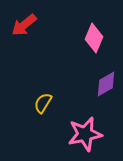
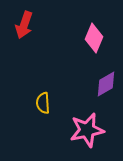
red arrow: rotated 32 degrees counterclockwise
yellow semicircle: rotated 35 degrees counterclockwise
pink star: moved 2 px right, 4 px up
